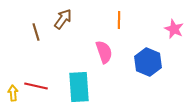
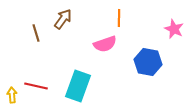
orange line: moved 2 px up
brown line: moved 1 px down
pink semicircle: moved 1 px right, 8 px up; rotated 90 degrees clockwise
blue hexagon: rotated 12 degrees counterclockwise
cyan rectangle: moved 1 px left, 1 px up; rotated 24 degrees clockwise
yellow arrow: moved 1 px left, 2 px down
